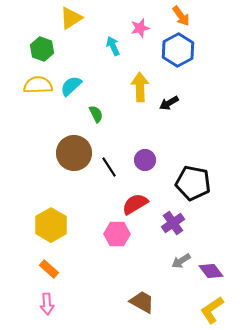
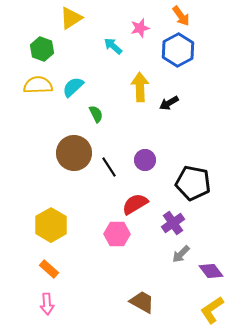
cyan arrow: rotated 24 degrees counterclockwise
cyan semicircle: moved 2 px right, 1 px down
gray arrow: moved 7 px up; rotated 12 degrees counterclockwise
